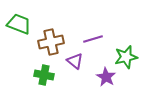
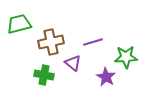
green trapezoid: rotated 35 degrees counterclockwise
purple line: moved 3 px down
green star: rotated 10 degrees clockwise
purple triangle: moved 2 px left, 2 px down
